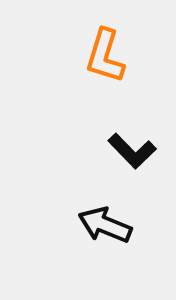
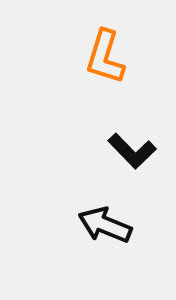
orange L-shape: moved 1 px down
